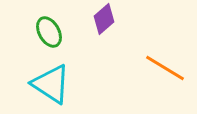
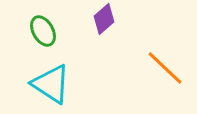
green ellipse: moved 6 px left, 1 px up
orange line: rotated 12 degrees clockwise
